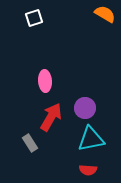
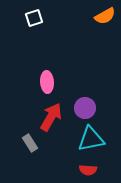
orange semicircle: moved 2 px down; rotated 120 degrees clockwise
pink ellipse: moved 2 px right, 1 px down
